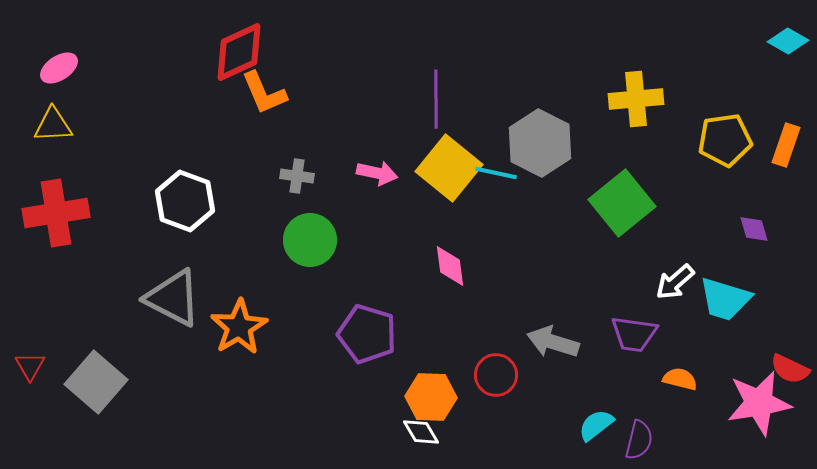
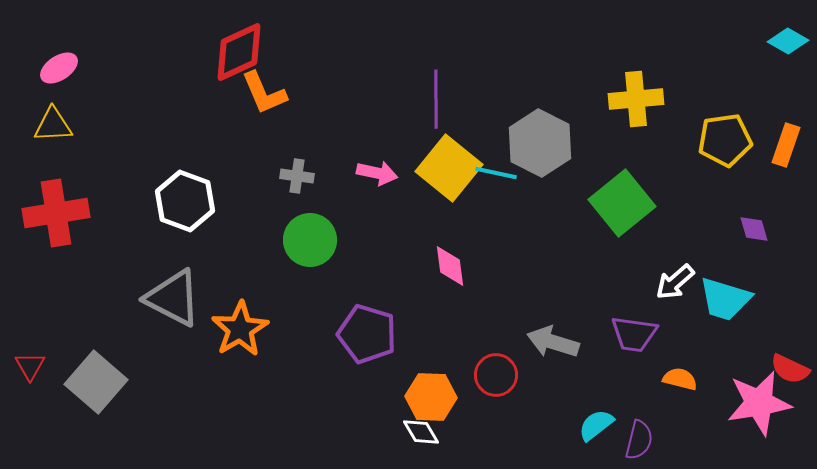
orange star: moved 1 px right, 2 px down
